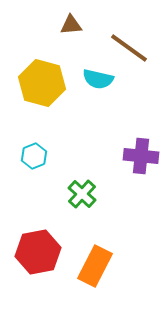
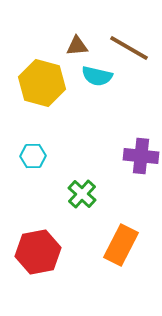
brown triangle: moved 6 px right, 21 px down
brown line: rotated 6 degrees counterclockwise
cyan semicircle: moved 1 px left, 3 px up
cyan hexagon: moved 1 px left; rotated 20 degrees clockwise
orange rectangle: moved 26 px right, 21 px up
